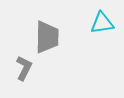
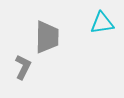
gray L-shape: moved 1 px left, 1 px up
